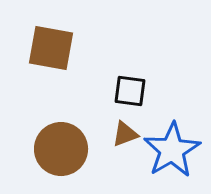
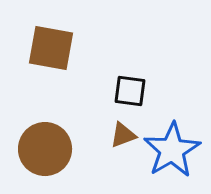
brown triangle: moved 2 px left, 1 px down
brown circle: moved 16 px left
